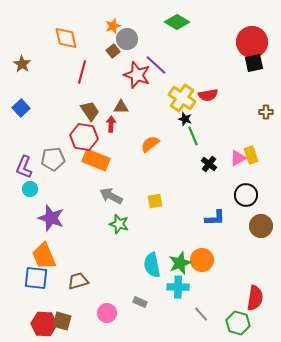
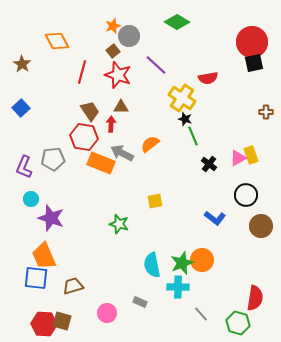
orange diamond at (66, 38): moved 9 px left, 3 px down; rotated 15 degrees counterclockwise
gray circle at (127, 39): moved 2 px right, 3 px up
red star at (137, 75): moved 19 px left
red semicircle at (208, 95): moved 17 px up
orange rectangle at (96, 160): moved 5 px right, 3 px down
cyan circle at (30, 189): moved 1 px right, 10 px down
gray arrow at (111, 196): moved 11 px right, 43 px up
blue L-shape at (215, 218): rotated 40 degrees clockwise
green star at (180, 263): moved 2 px right
brown trapezoid at (78, 281): moved 5 px left, 5 px down
